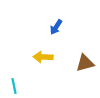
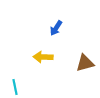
blue arrow: moved 1 px down
cyan line: moved 1 px right, 1 px down
